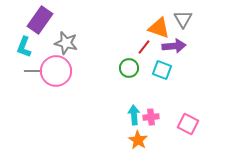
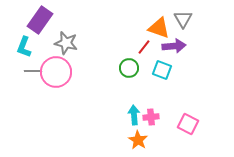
pink circle: moved 1 px down
